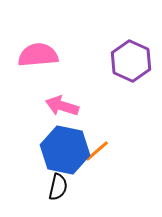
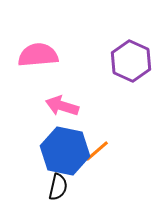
blue hexagon: moved 1 px down
